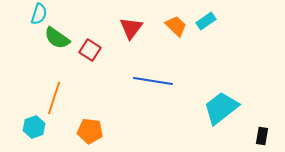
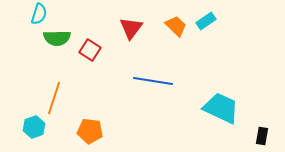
green semicircle: rotated 36 degrees counterclockwise
cyan trapezoid: rotated 63 degrees clockwise
